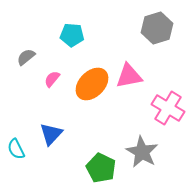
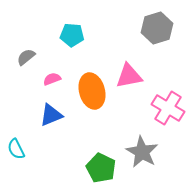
pink semicircle: rotated 30 degrees clockwise
orange ellipse: moved 7 px down; rotated 60 degrees counterclockwise
blue triangle: moved 19 px up; rotated 25 degrees clockwise
